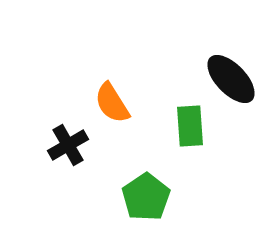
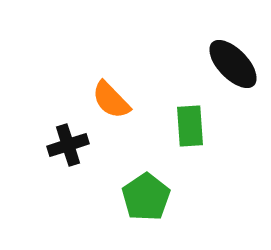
black ellipse: moved 2 px right, 15 px up
orange semicircle: moved 1 px left, 3 px up; rotated 12 degrees counterclockwise
black cross: rotated 12 degrees clockwise
